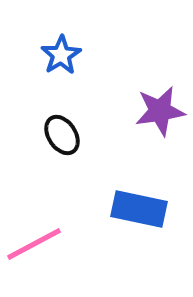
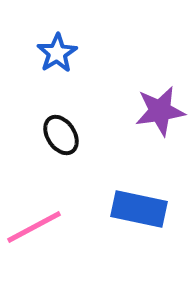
blue star: moved 4 px left, 2 px up
black ellipse: moved 1 px left
pink line: moved 17 px up
